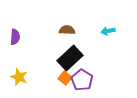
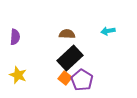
brown semicircle: moved 4 px down
yellow star: moved 1 px left, 2 px up
